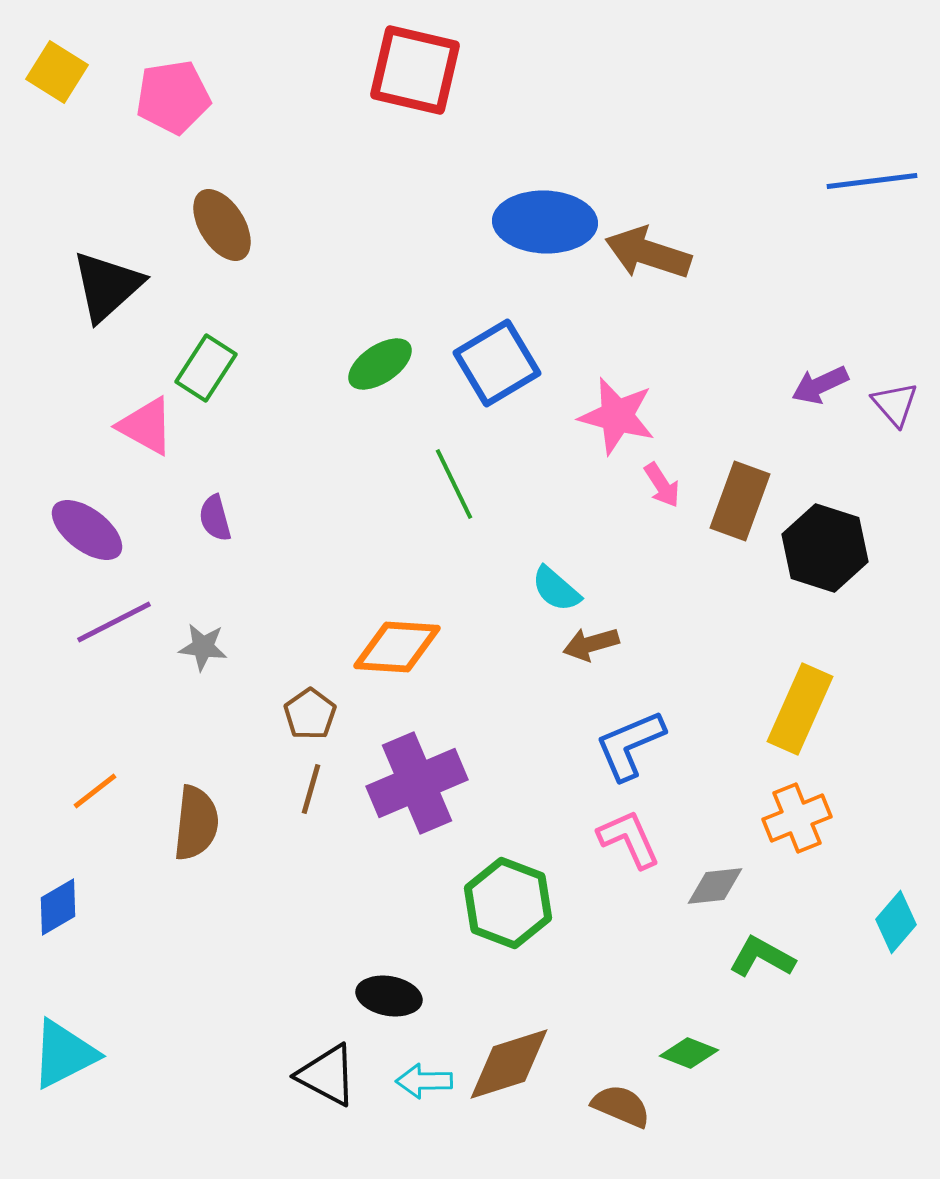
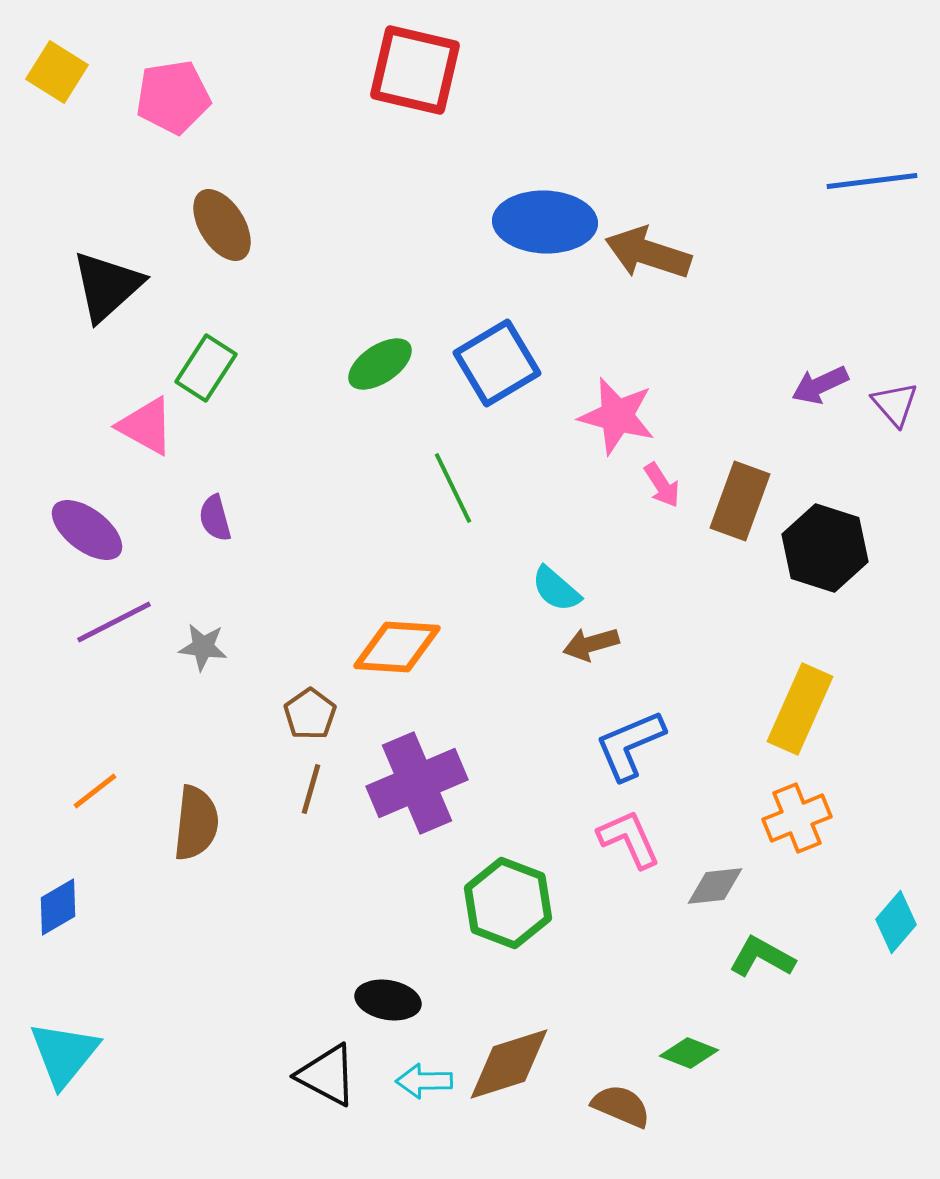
green line at (454, 484): moved 1 px left, 4 px down
black ellipse at (389, 996): moved 1 px left, 4 px down
cyan triangle at (64, 1054): rotated 24 degrees counterclockwise
